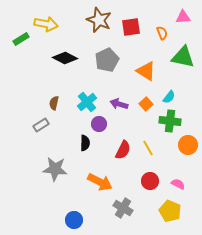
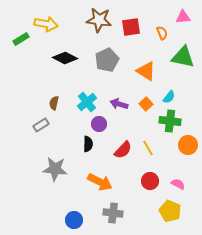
brown star: rotated 15 degrees counterclockwise
black semicircle: moved 3 px right, 1 px down
red semicircle: rotated 18 degrees clockwise
gray cross: moved 10 px left, 5 px down; rotated 24 degrees counterclockwise
